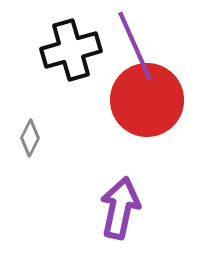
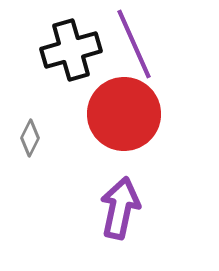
purple line: moved 1 px left, 2 px up
red circle: moved 23 px left, 14 px down
